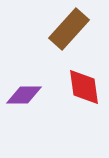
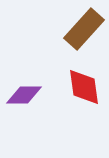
brown rectangle: moved 15 px right
